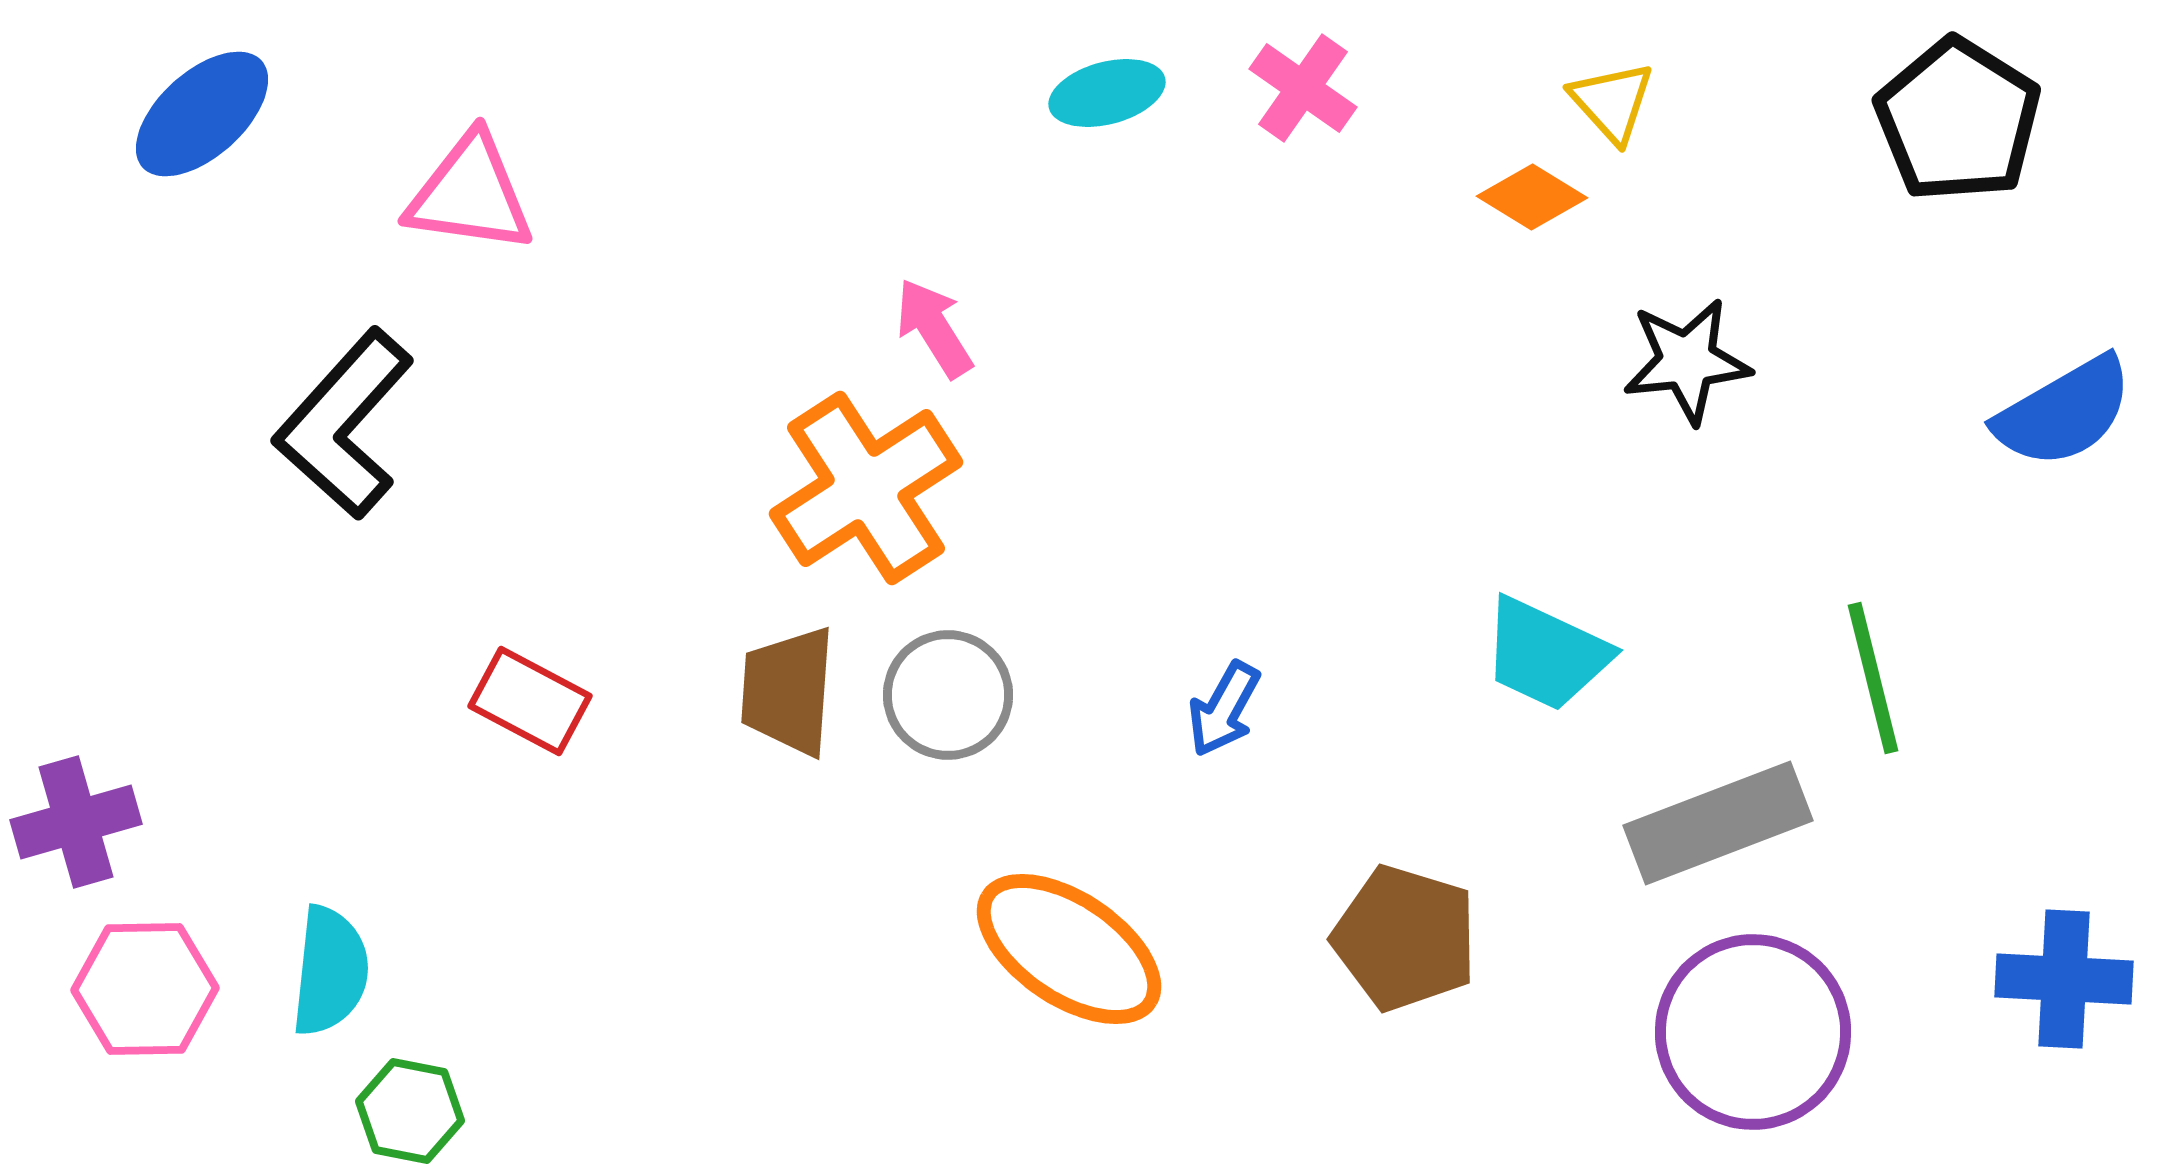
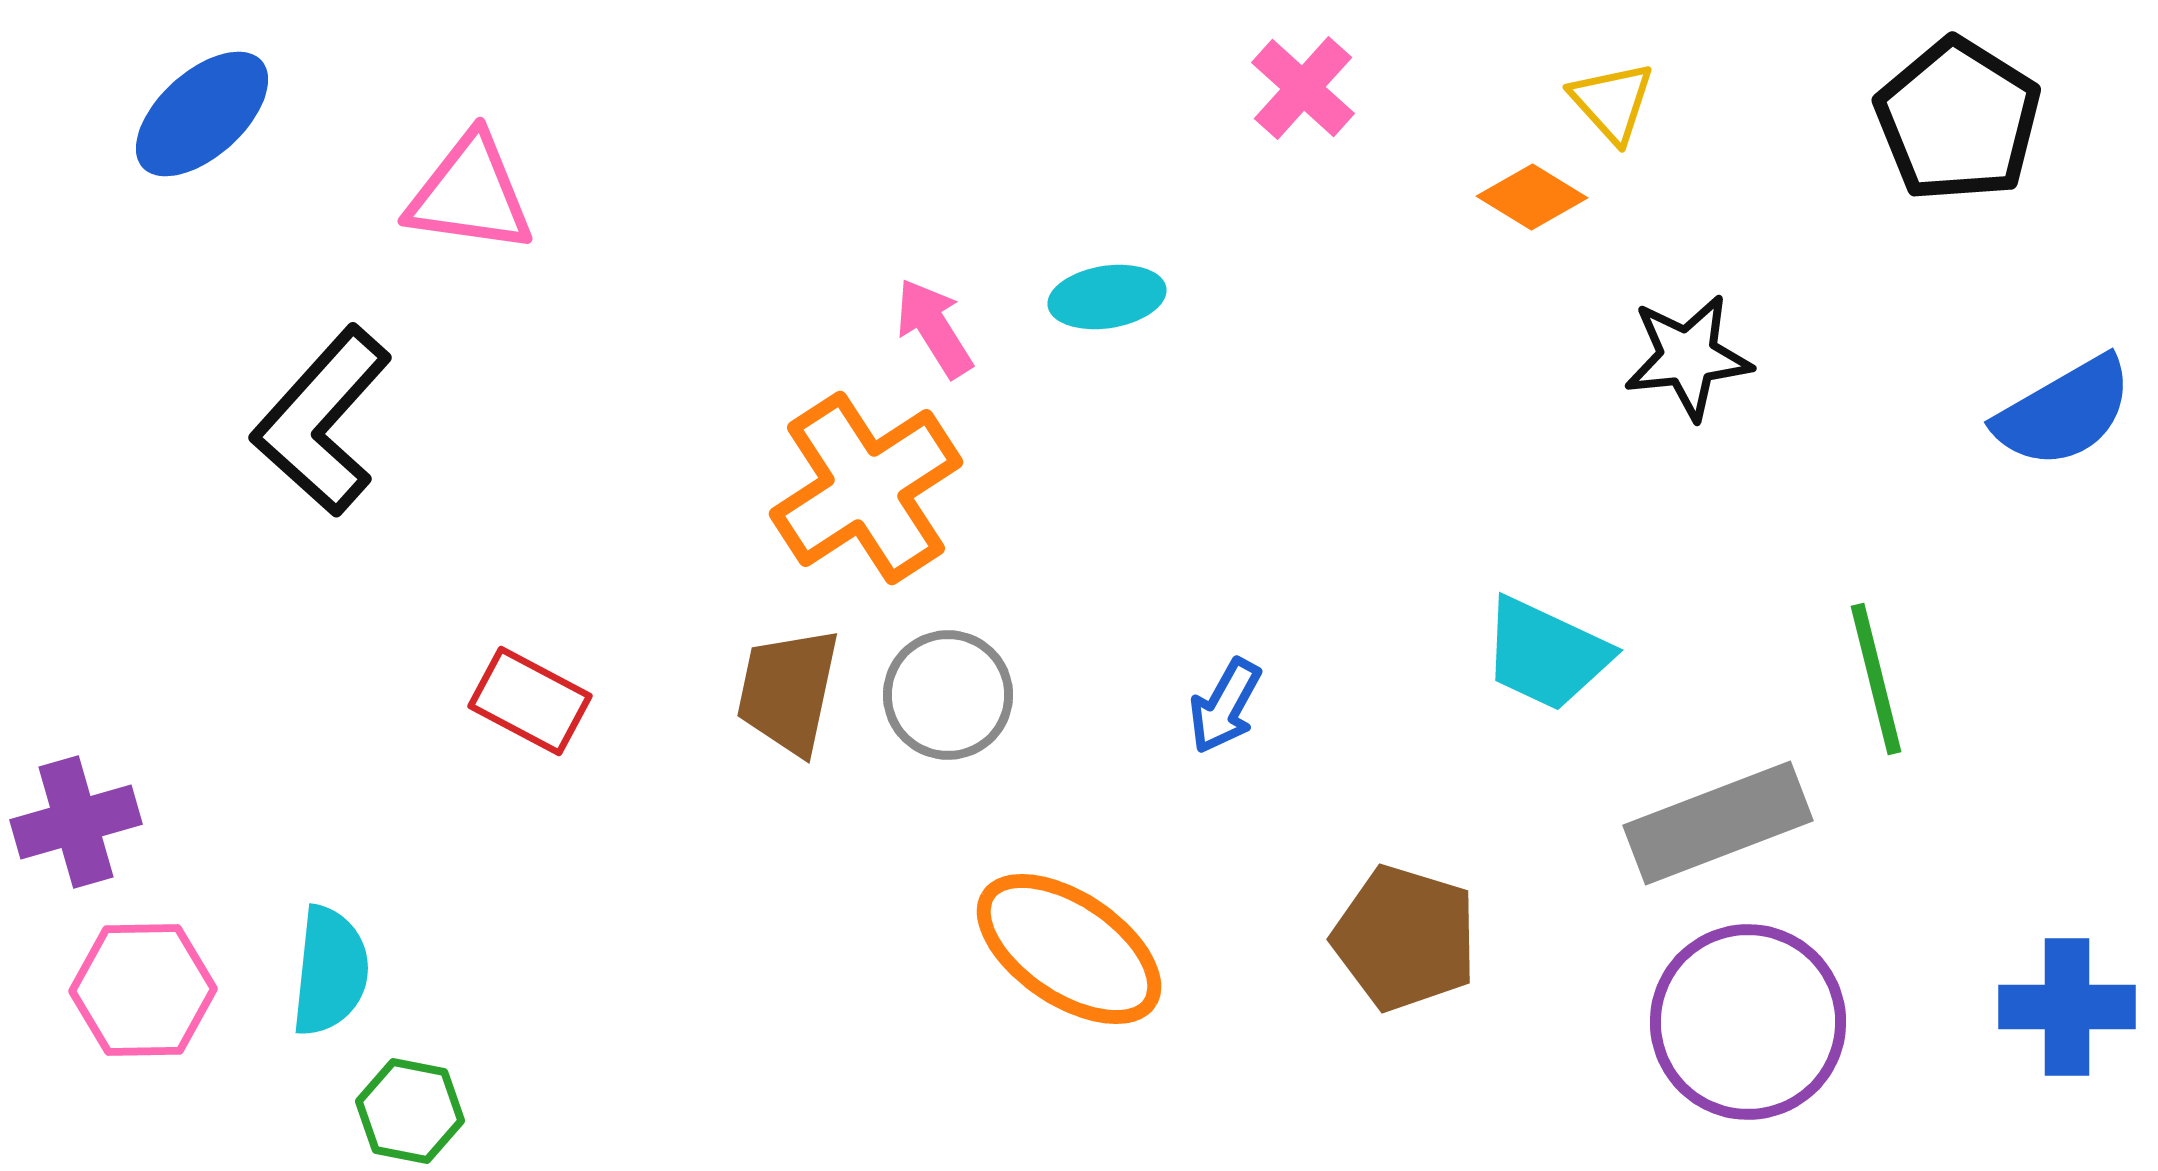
pink cross: rotated 7 degrees clockwise
cyan ellipse: moved 204 px down; rotated 6 degrees clockwise
black star: moved 1 px right, 4 px up
black L-shape: moved 22 px left, 3 px up
green line: moved 3 px right, 1 px down
brown trapezoid: rotated 8 degrees clockwise
blue arrow: moved 1 px right, 3 px up
blue cross: moved 3 px right, 28 px down; rotated 3 degrees counterclockwise
pink hexagon: moved 2 px left, 1 px down
purple circle: moved 5 px left, 10 px up
